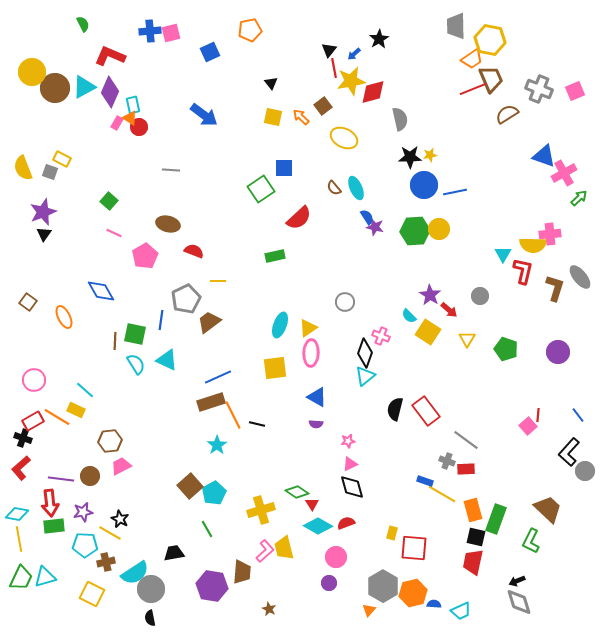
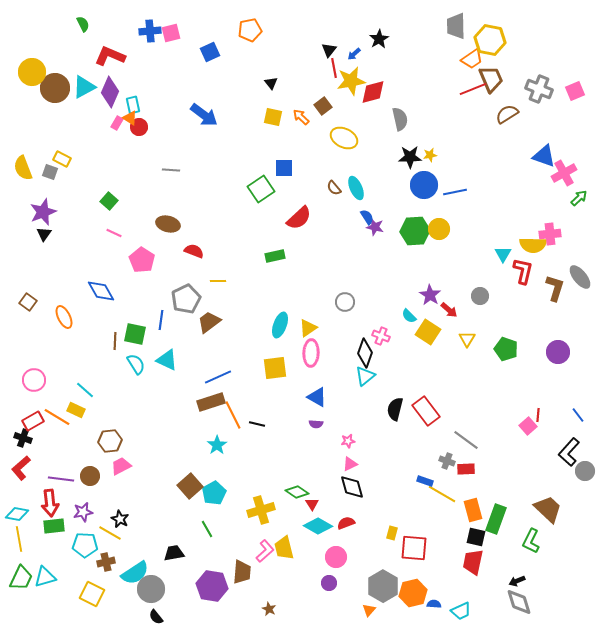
pink pentagon at (145, 256): moved 3 px left, 4 px down; rotated 10 degrees counterclockwise
black semicircle at (150, 618): moved 6 px right, 1 px up; rotated 28 degrees counterclockwise
